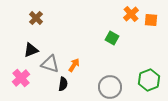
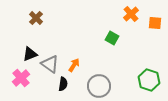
orange square: moved 4 px right, 3 px down
black triangle: moved 1 px left, 4 px down
gray triangle: rotated 18 degrees clockwise
green hexagon: rotated 20 degrees counterclockwise
gray circle: moved 11 px left, 1 px up
